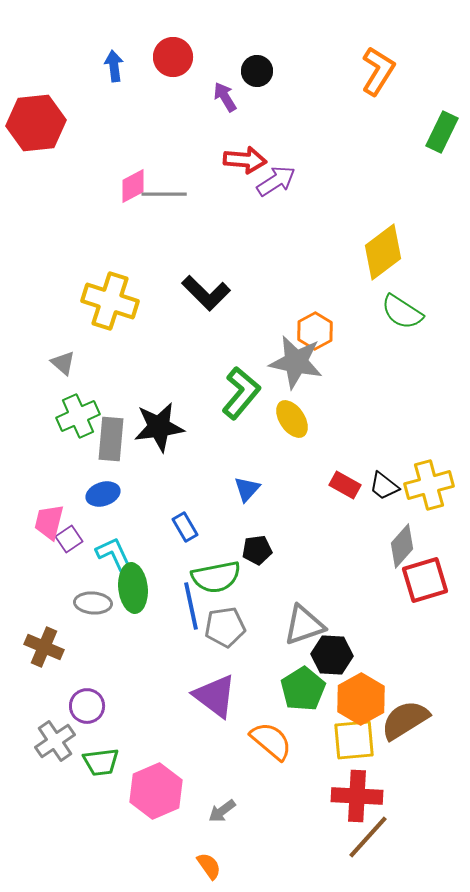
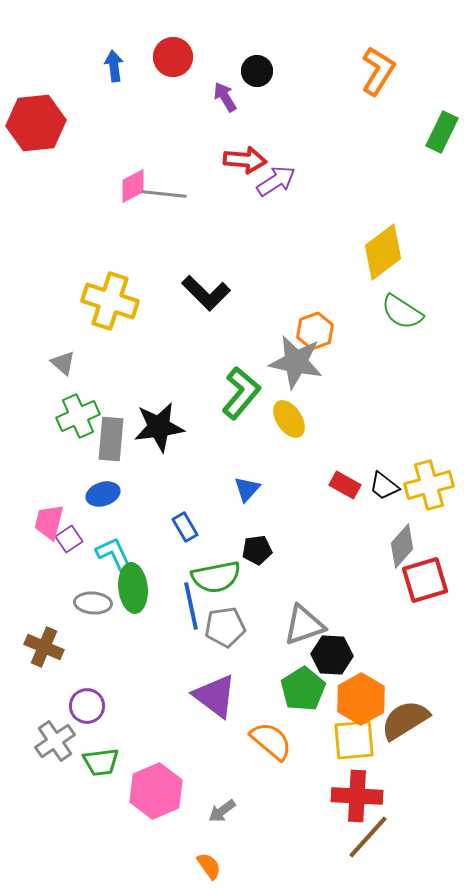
gray line at (164, 194): rotated 6 degrees clockwise
orange hexagon at (315, 331): rotated 9 degrees clockwise
yellow ellipse at (292, 419): moved 3 px left
